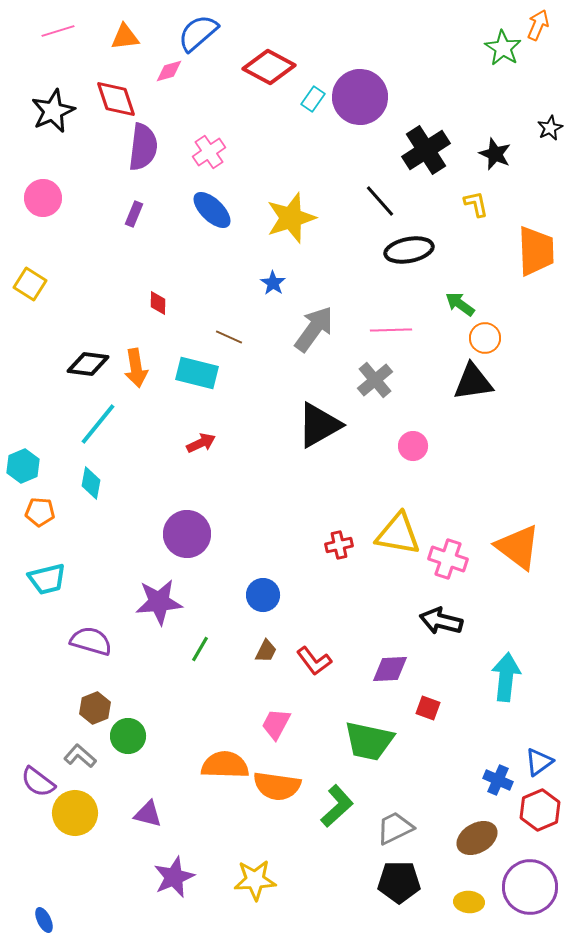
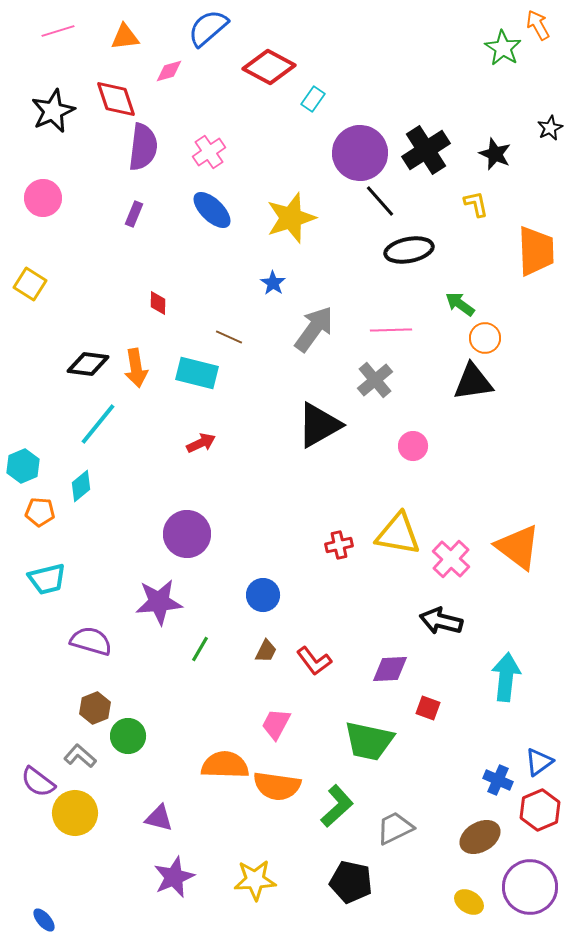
orange arrow at (538, 25): rotated 52 degrees counterclockwise
blue semicircle at (198, 33): moved 10 px right, 5 px up
purple circle at (360, 97): moved 56 px down
cyan diamond at (91, 483): moved 10 px left, 3 px down; rotated 40 degrees clockwise
pink cross at (448, 559): moved 3 px right; rotated 24 degrees clockwise
purple triangle at (148, 814): moved 11 px right, 4 px down
brown ellipse at (477, 838): moved 3 px right, 1 px up
black pentagon at (399, 882): moved 48 px left; rotated 12 degrees clockwise
yellow ellipse at (469, 902): rotated 28 degrees clockwise
blue ellipse at (44, 920): rotated 15 degrees counterclockwise
